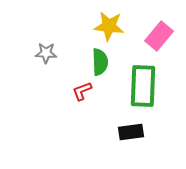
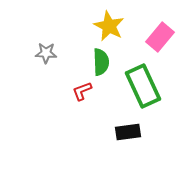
yellow star: rotated 20 degrees clockwise
pink rectangle: moved 1 px right, 1 px down
green semicircle: moved 1 px right
green rectangle: rotated 27 degrees counterclockwise
black rectangle: moved 3 px left
